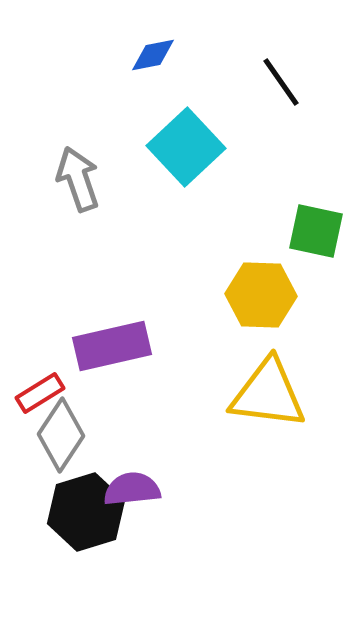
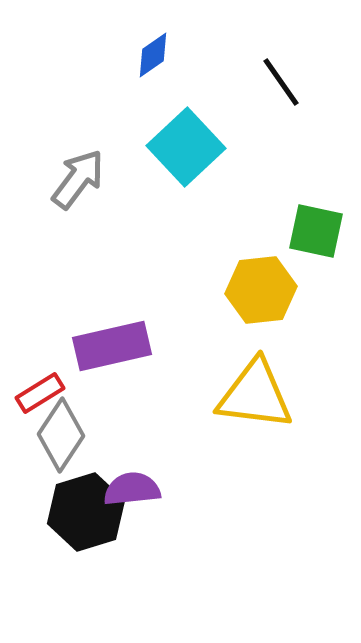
blue diamond: rotated 24 degrees counterclockwise
gray arrow: rotated 56 degrees clockwise
yellow hexagon: moved 5 px up; rotated 8 degrees counterclockwise
yellow triangle: moved 13 px left, 1 px down
